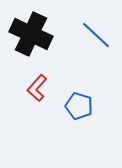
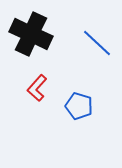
blue line: moved 1 px right, 8 px down
